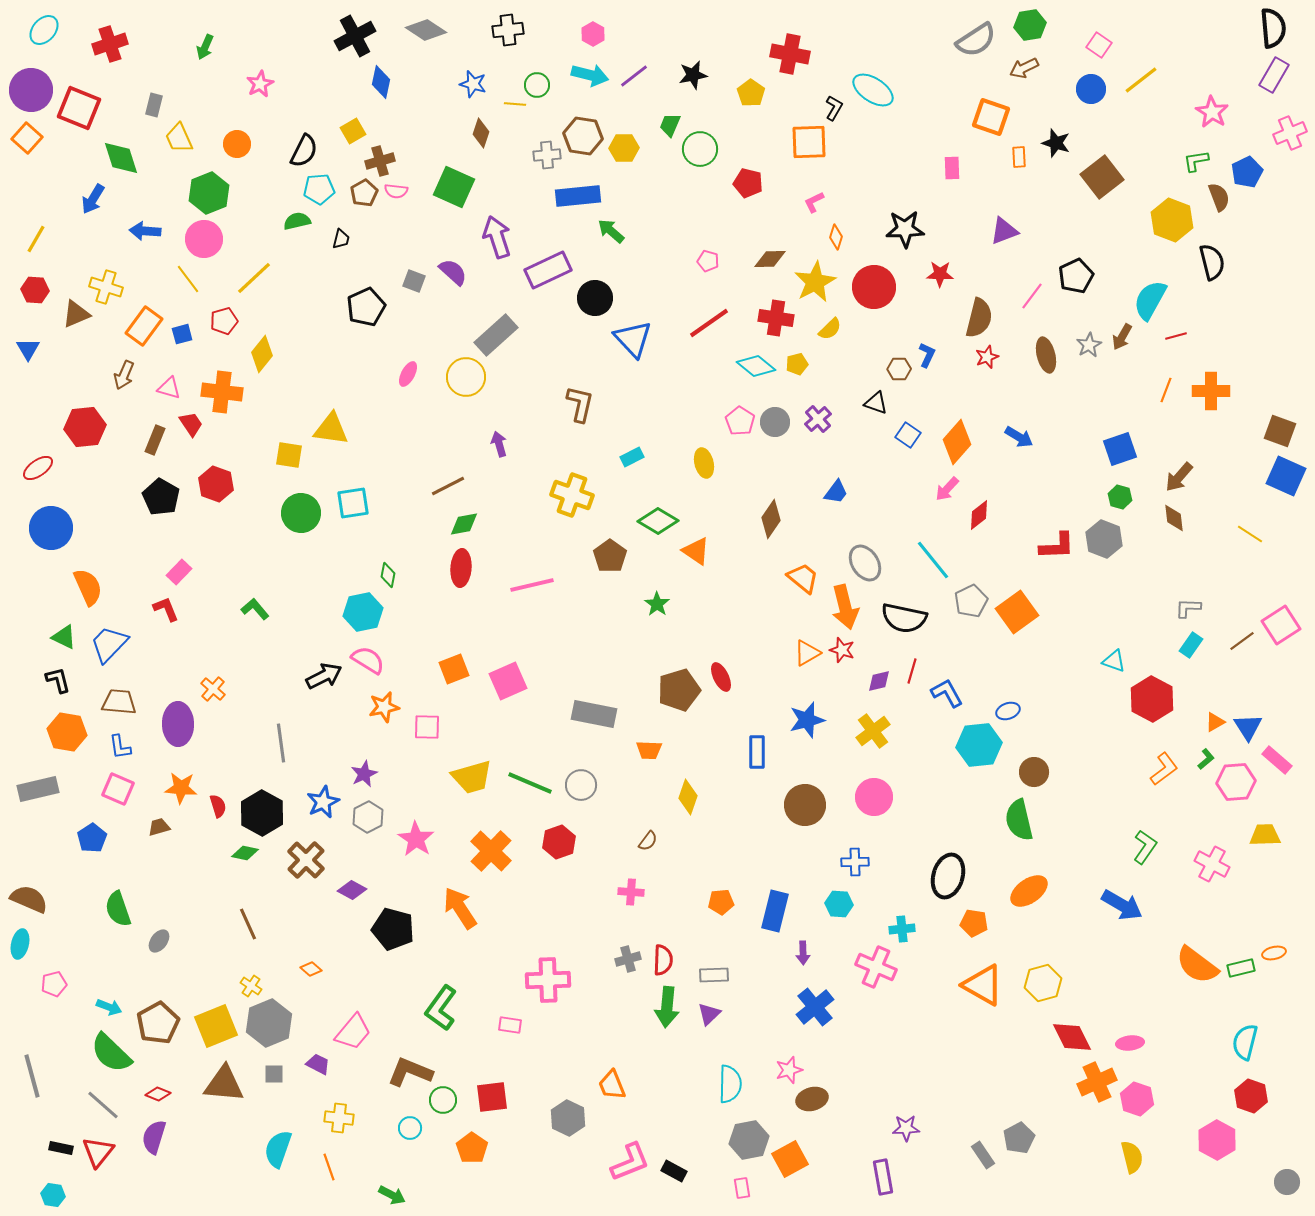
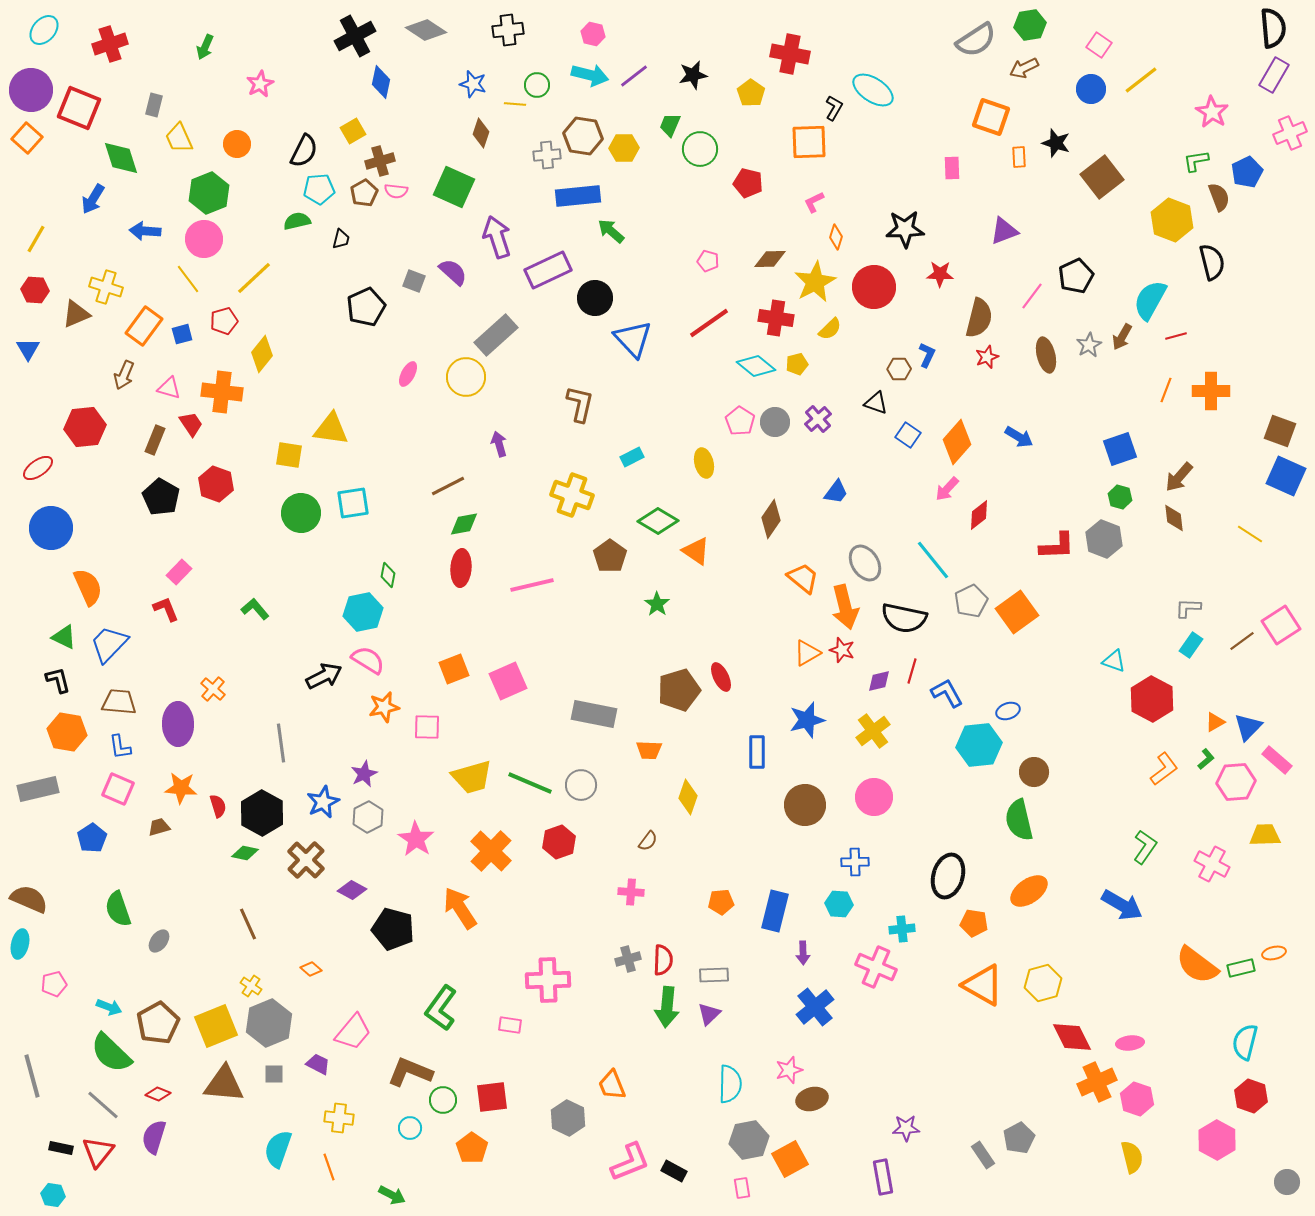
pink hexagon at (593, 34): rotated 15 degrees counterclockwise
blue triangle at (1248, 727): rotated 16 degrees clockwise
